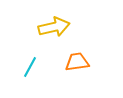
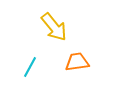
yellow arrow: rotated 64 degrees clockwise
